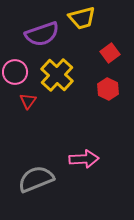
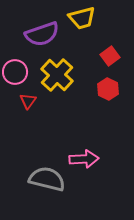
red square: moved 3 px down
gray semicircle: moved 11 px right; rotated 36 degrees clockwise
